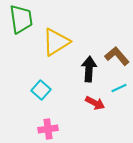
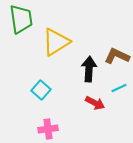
brown L-shape: rotated 25 degrees counterclockwise
